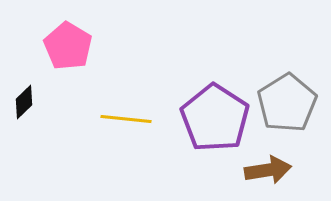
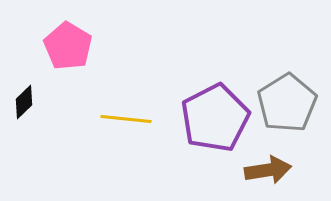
purple pentagon: rotated 12 degrees clockwise
